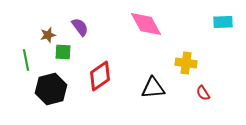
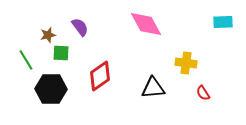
green square: moved 2 px left, 1 px down
green line: rotated 20 degrees counterclockwise
black hexagon: rotated 16 degrees clockwise
